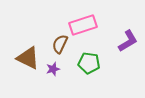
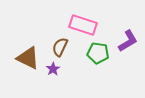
pink rectangle: rotated 36 degrees clockwise
brown semicircle: moved 3 px down
green pentagon: moved 9 px right, 10 px up
purple star: rotated 16 degrees counterclockwise
